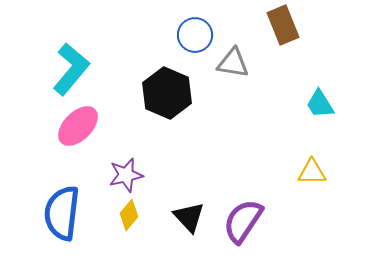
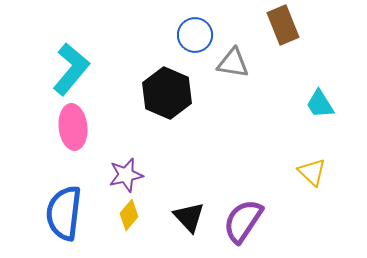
pink ellipse: moved 5 px left, 1 px down; rotated 51 degrees counterclockwise
yellow triangle: rotated 44 degrees clockwise
blue semicircle: moved 2 px right
